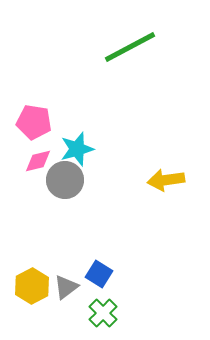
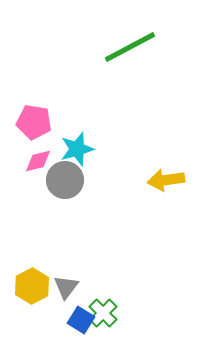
blue square: moved 18 px left, 46 px down
gray triangle: rotated 16 degrees counterclockwise
